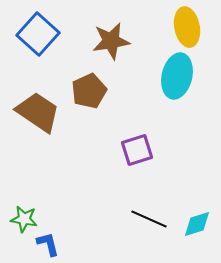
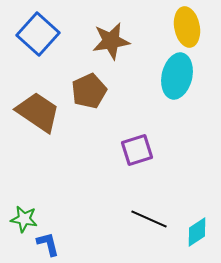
cyan diamond: moved 8 px down; rotated 16 degrees counterclockwise
